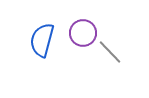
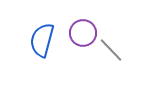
gray line: moved 1 px right, 2 px up
